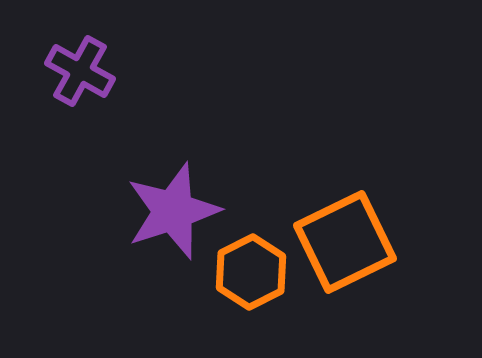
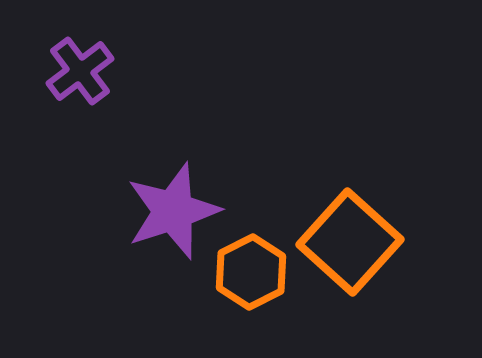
purple cross: rotated 24 degrees clockwise
orange square: moved 5 px right; rotated 22 degrees counterclockwise
